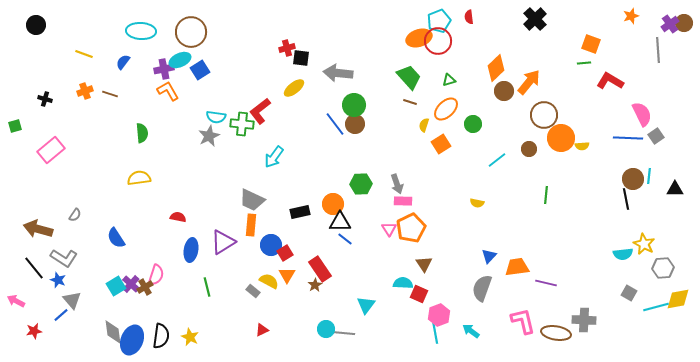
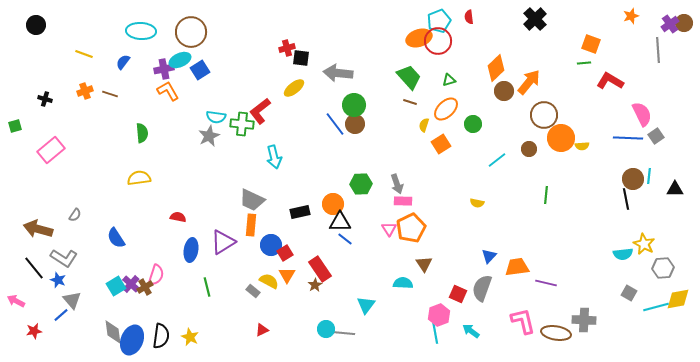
cyan arrow at (274, 157): rotated 50 degrees counterclockwise
red square at (419, 294): moved 39 px right
